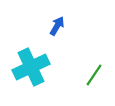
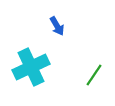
blue arrow: rotated 120 degrees clockwise
